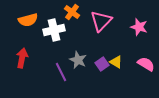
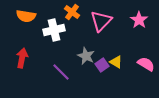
orange semicircle: moved 2 px left, 4 px up; rotated 24 degrees clockwise
pink star: moved 7 px up; rotated 18 degrees clockwise
gray star: moved 8 px right, 4 px up
purple square: moved 1 px down
purple line: rotated 18 degrees counterclockwise
